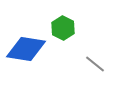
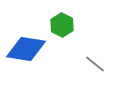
green hexagon: moved 1 px left, 3 px up
